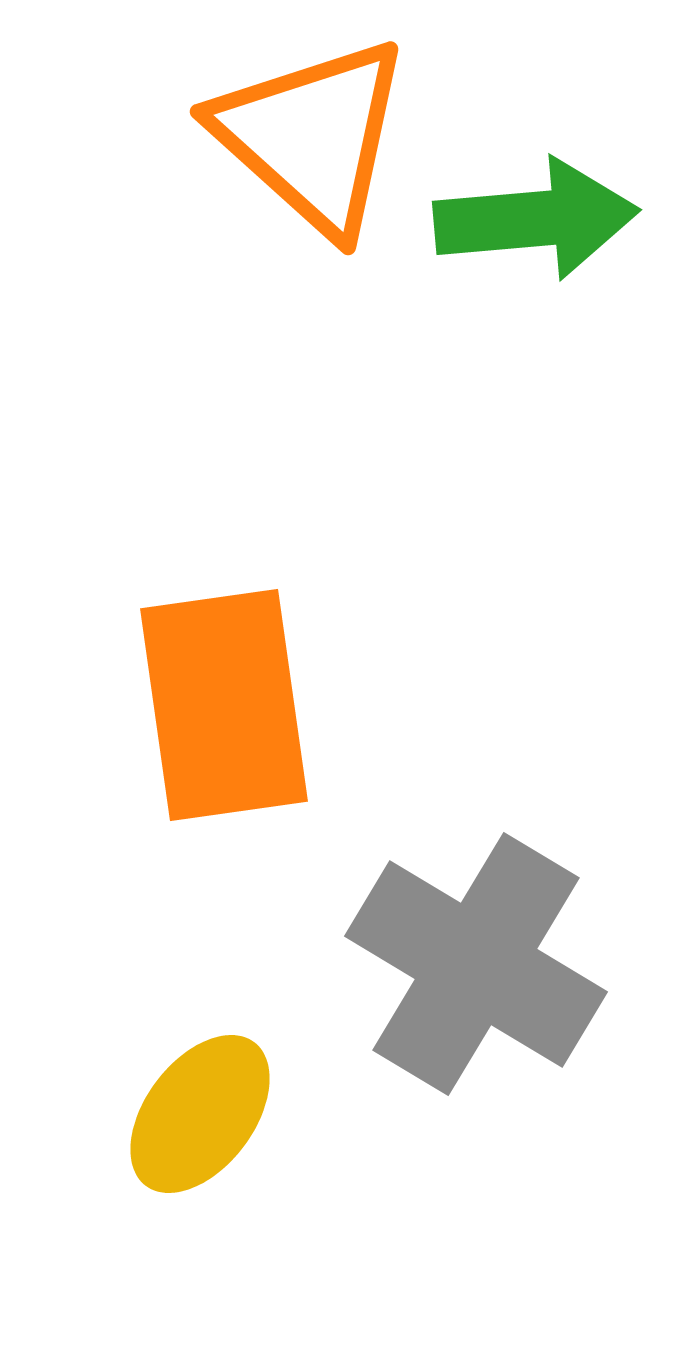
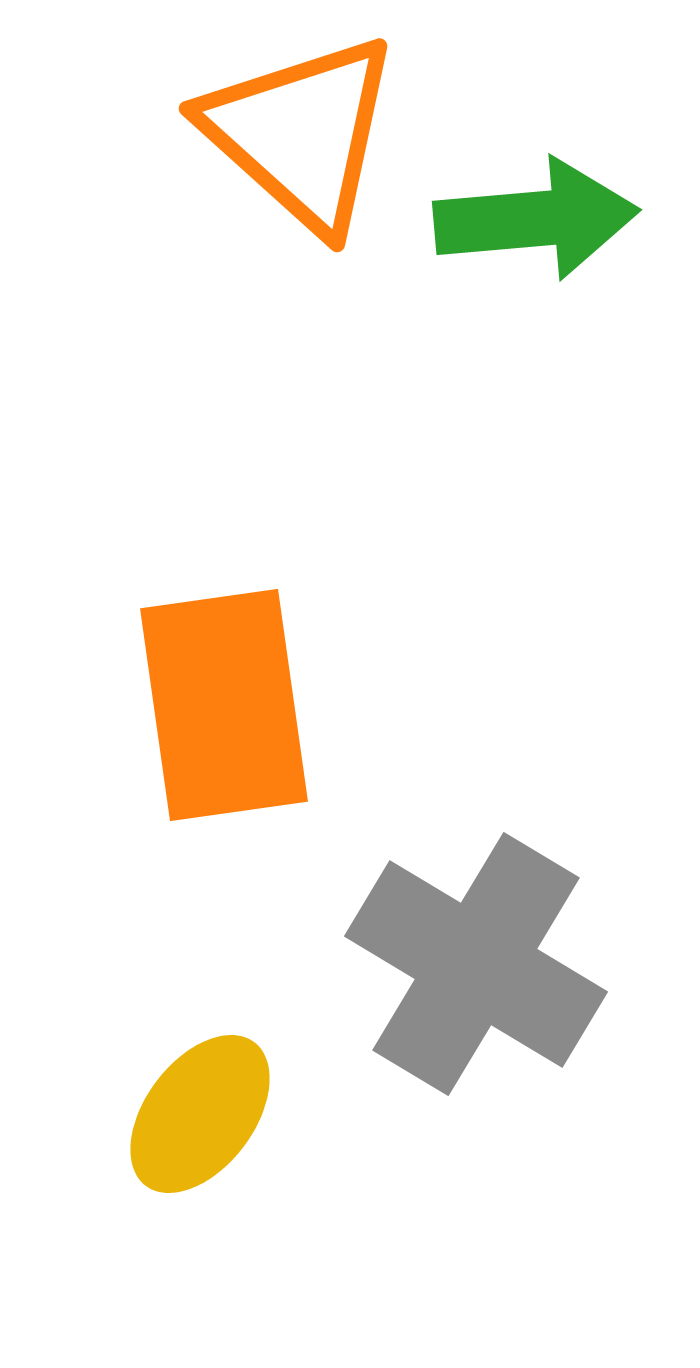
orange triangle: moved 11 px left, 3 px up
